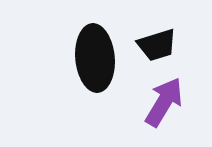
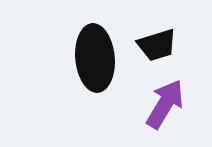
purple arrow: moved 1 px right, 2 px down
